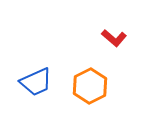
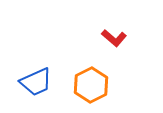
orange hexagon: moved 1 px right, 1 px up
